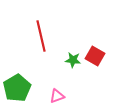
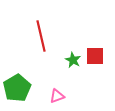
red square: rotated 30 degrees counterclockwise
green star: rotated 21 degrees clockwise
